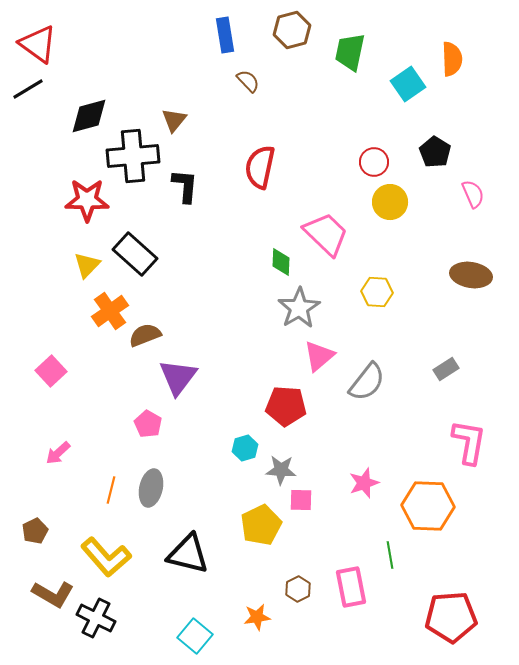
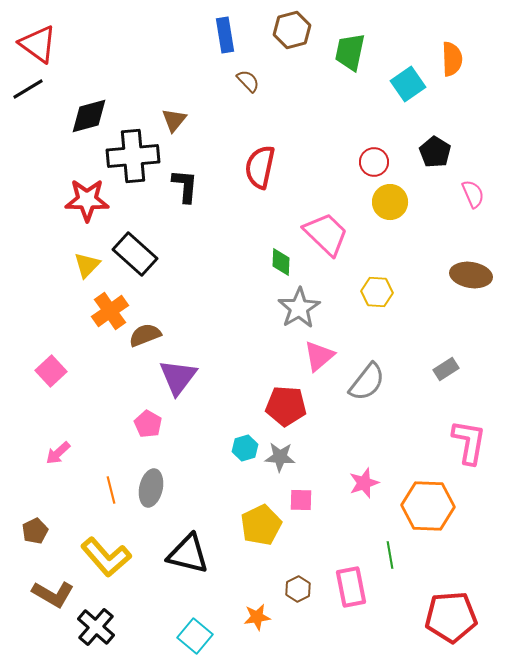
gray star at (281, 470): moved 1 px left, 13 px up
orange line at (111, 490): rotated 28 degrees counterclockwise
black cross at (96, 618): moved 9 px down; rotated 15 degrees clockwise
